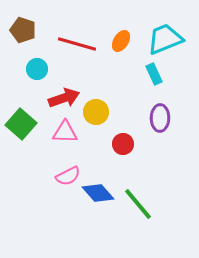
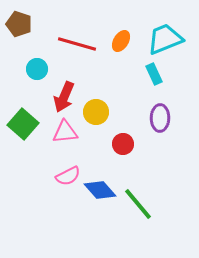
brown pentagon: moved 4 px left, 6 px up
red arrow: moved 1 px up; rotated 132 degrees clockwise
green square: moved 2 px right
pink triangle: rotated 8 degrees counterclockwise
blue diamond: moved 2 px right, 3 px up
